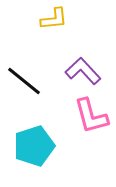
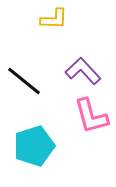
yellow L-shape: rotated 8 degrees clockwise
